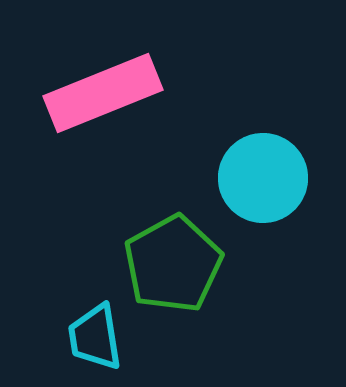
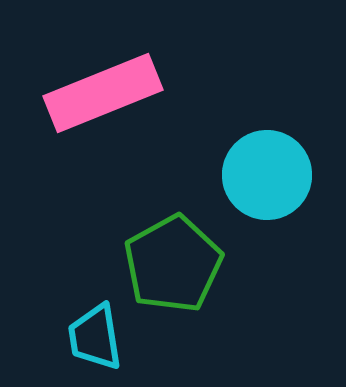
cyan circle: moved 4 px right, 3 px up
